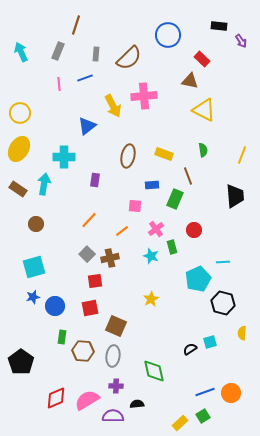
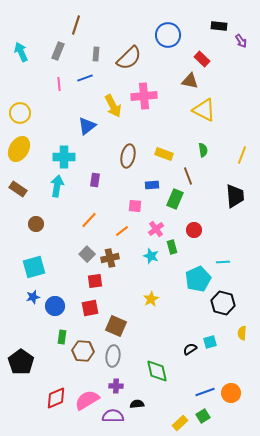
cyan arrow at (44, 184): moved 13 px right, 2 px down
green diamond at (154, 371): moved 3 px right
